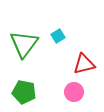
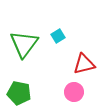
green pentagon: moved 5 px left, 1 px down
